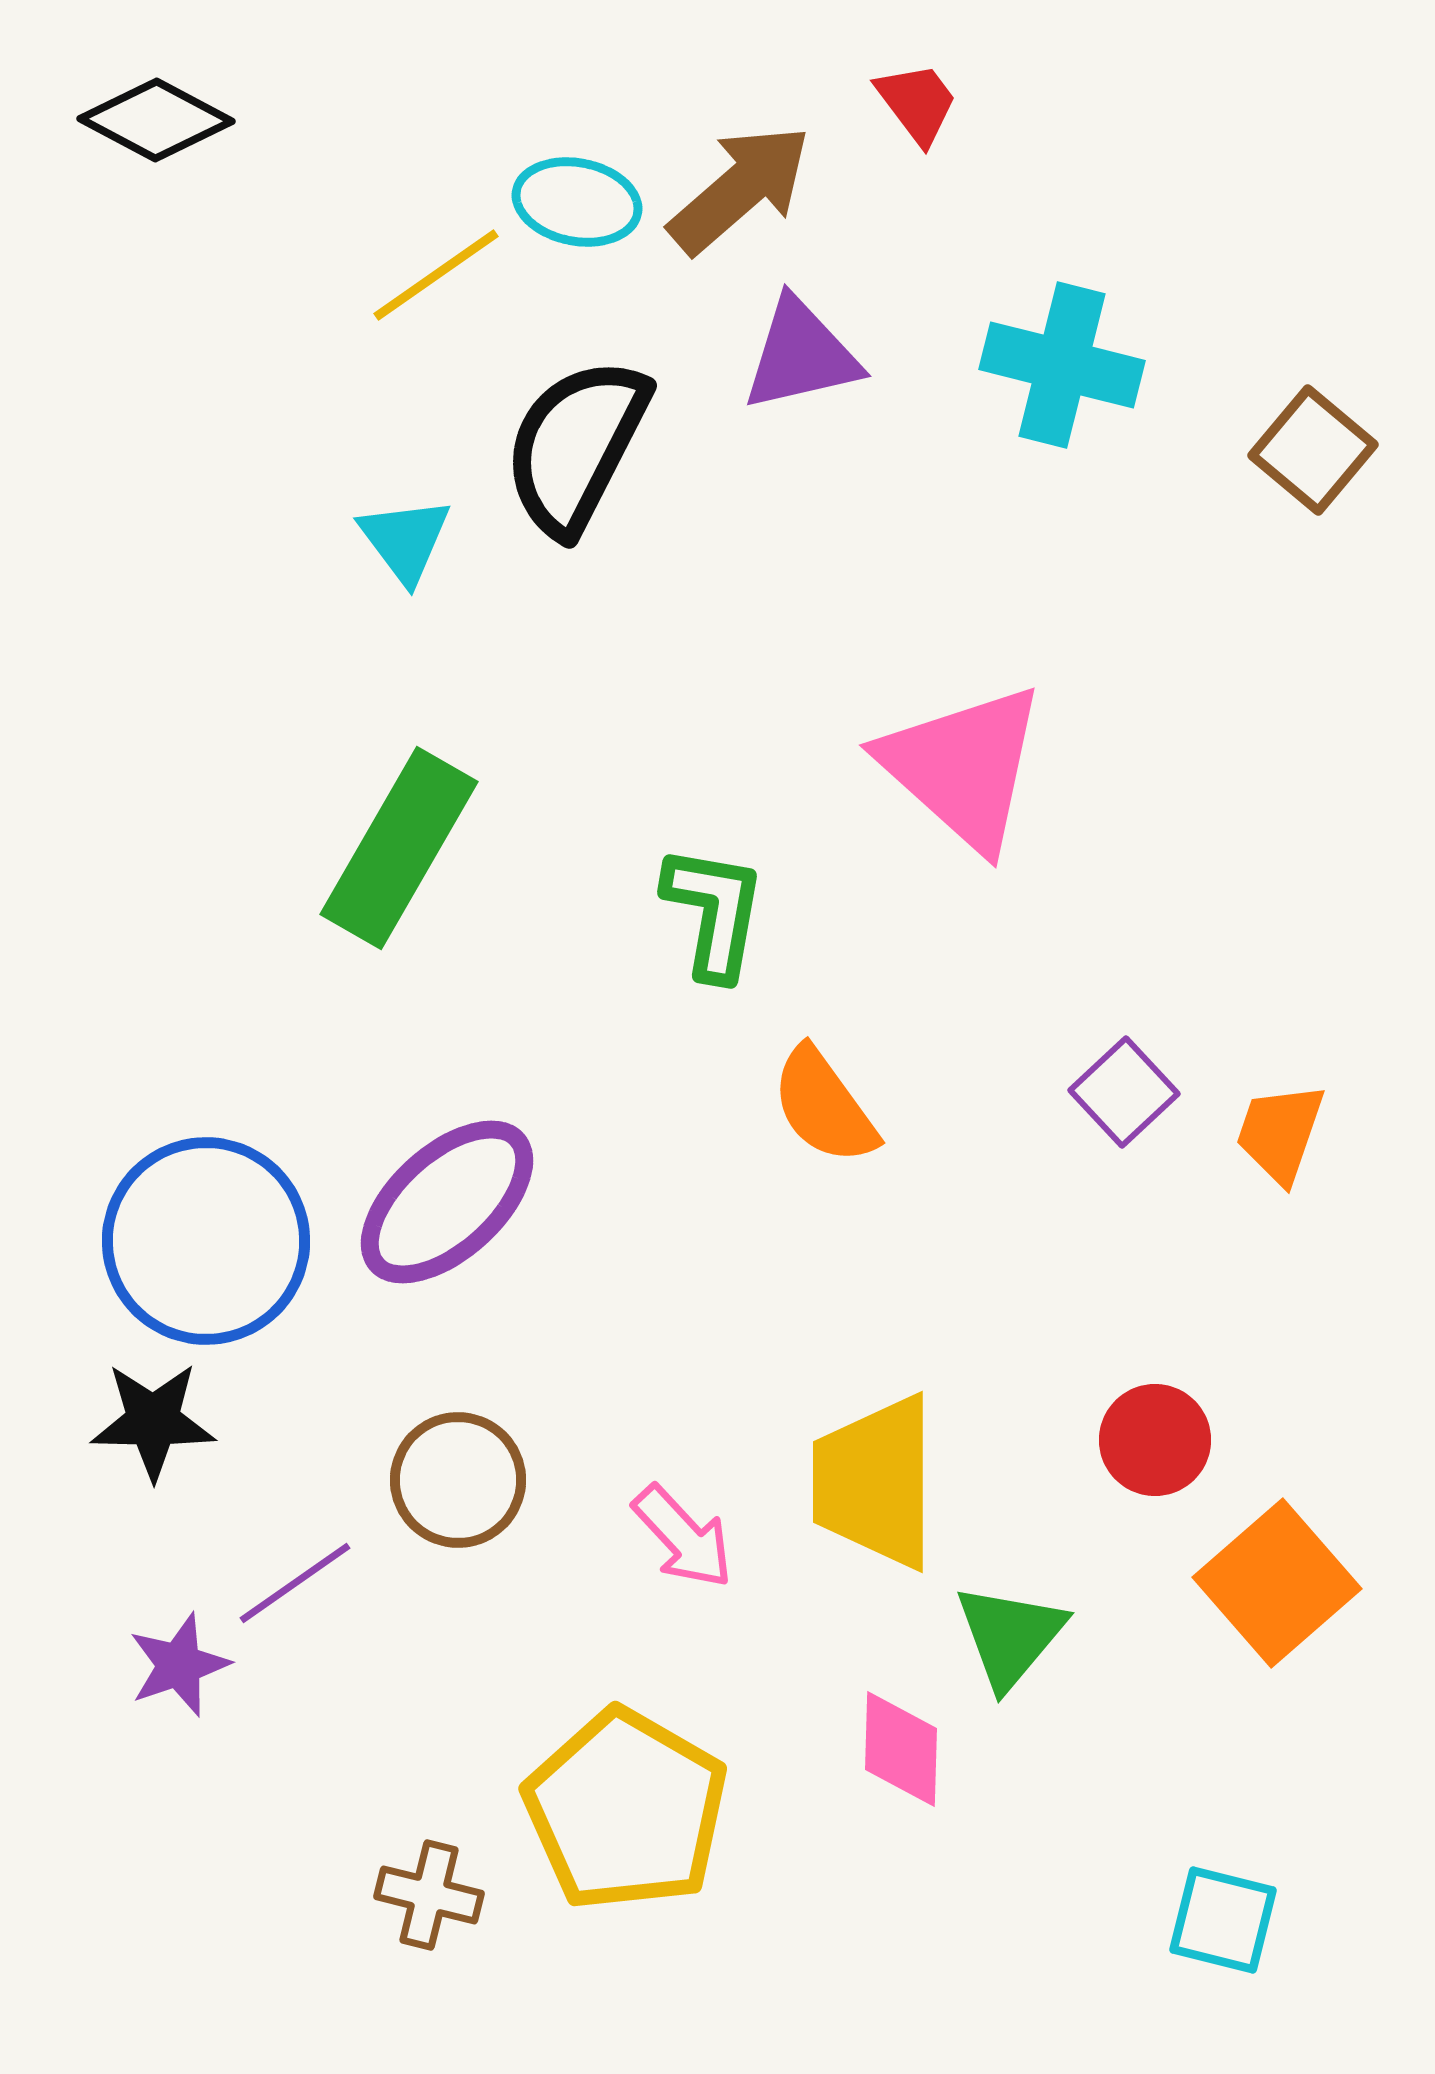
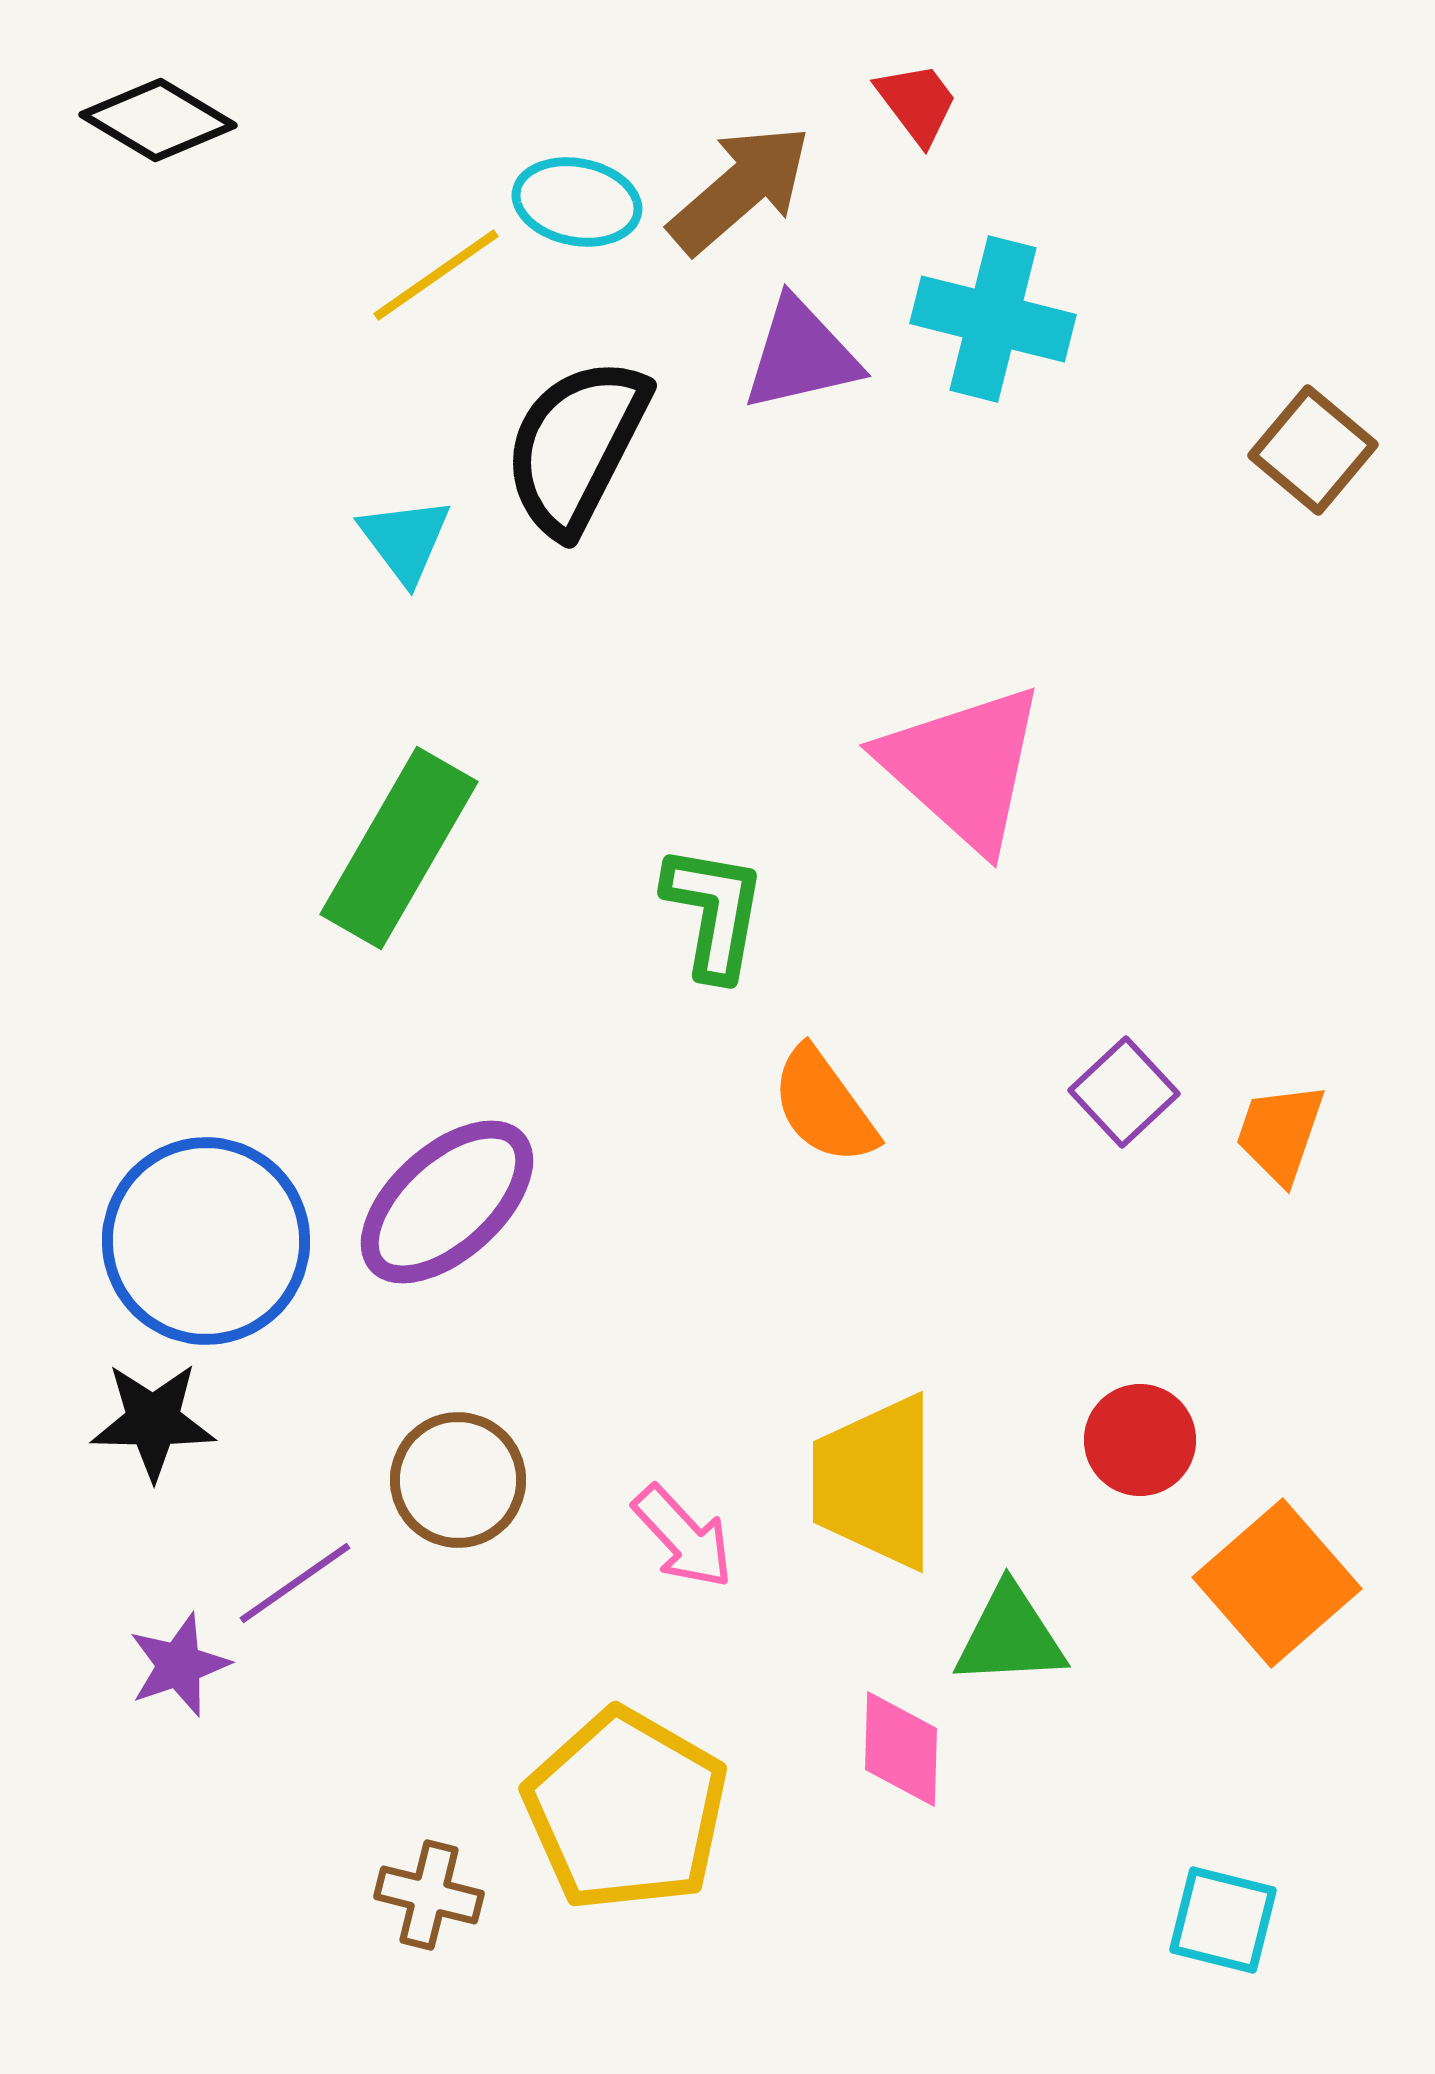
black diamond: moved 2 px right; rotated 3 degrees clockwise
cyan cross: moved 69 px left, 46 px up
red circle: moved 15 px left
green triangle: rotated 47 degrees clockwise
